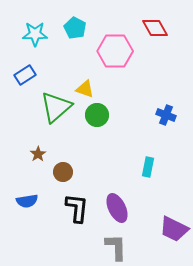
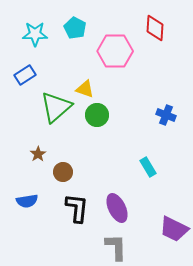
red diamond: rotated 32 degrees clockwise
cyan rectangle: rotated 42 degrees counterclockwise
